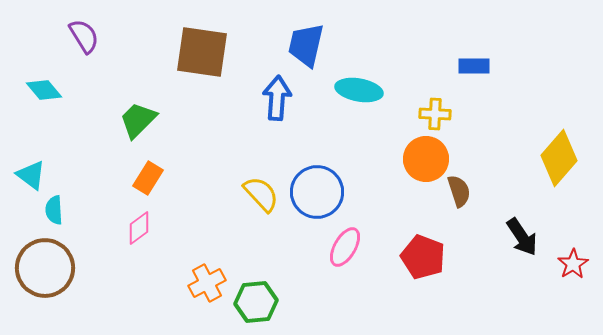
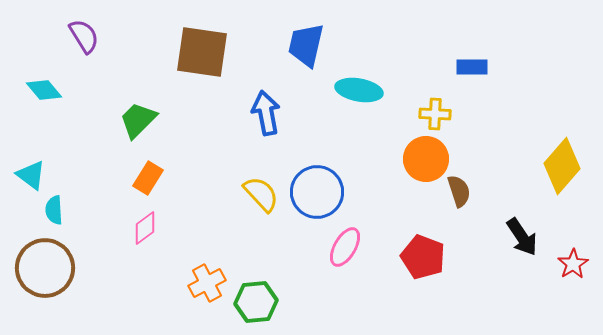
blue rectangle: moved 2 px left, 1 px down
blue arrow: moved 11 px left, 15 px down; rotated 15 degrees counterclockwise
yellow diamond: moved 3 px right, 8 px down
pink diamond: moved 6 px right
